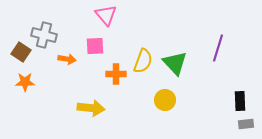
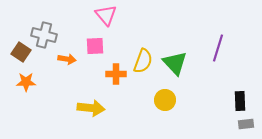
orange star: moved 1 px right
